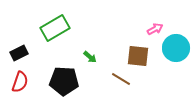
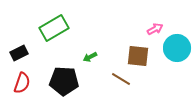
green rectangle: moved 1 px left
cyan circle: moved 1 px right
green arrow: rotated 112 degrees clockwise
red semicircle: moved 2 px right, 1 px down
